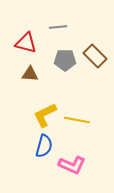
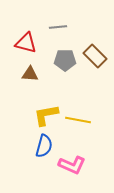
yellow L-shape: moved 1 px right; rotated 16 degrees clockwise
yellow line: moved 1 px right
